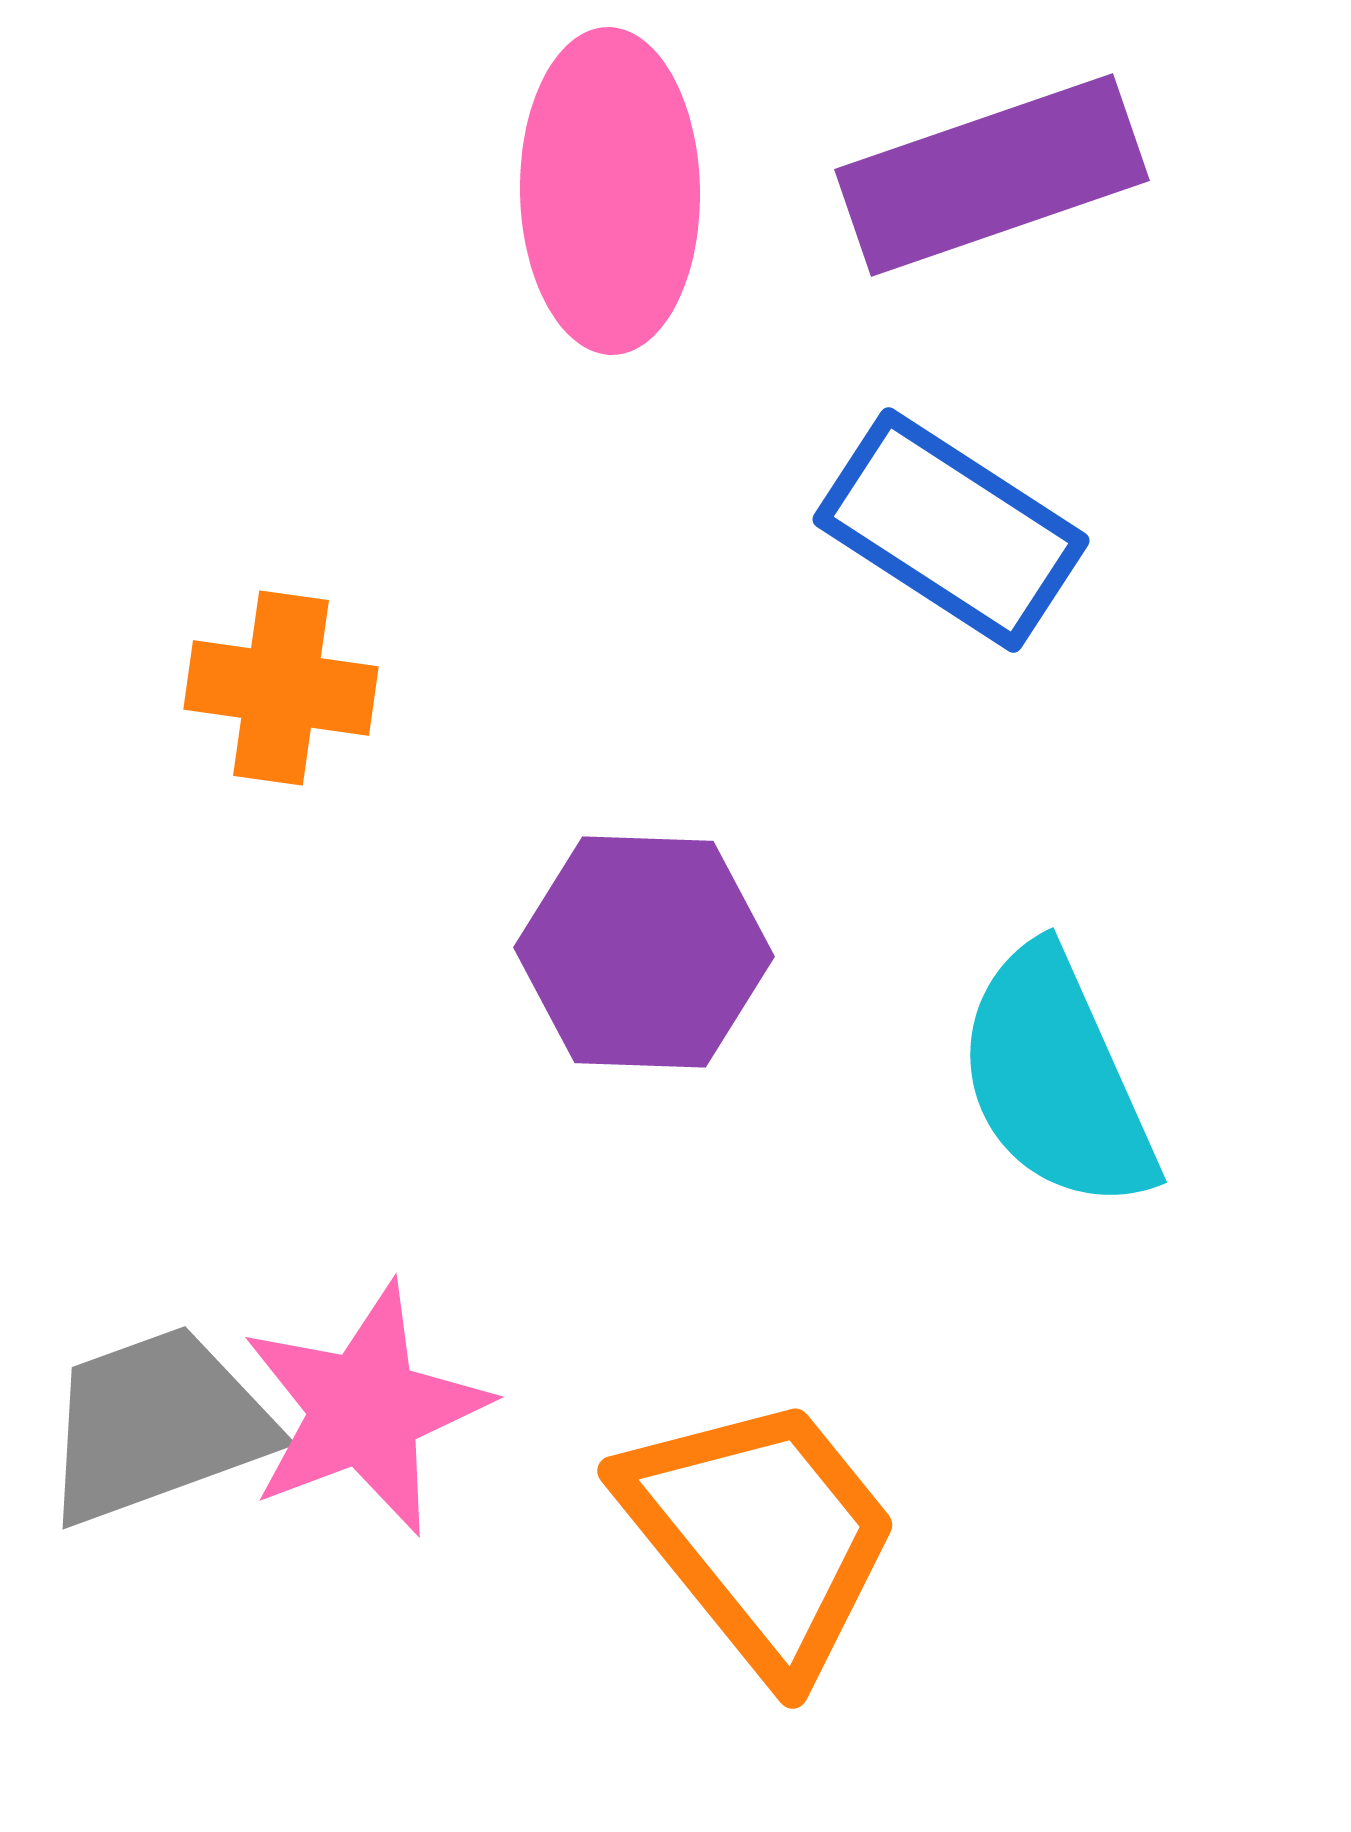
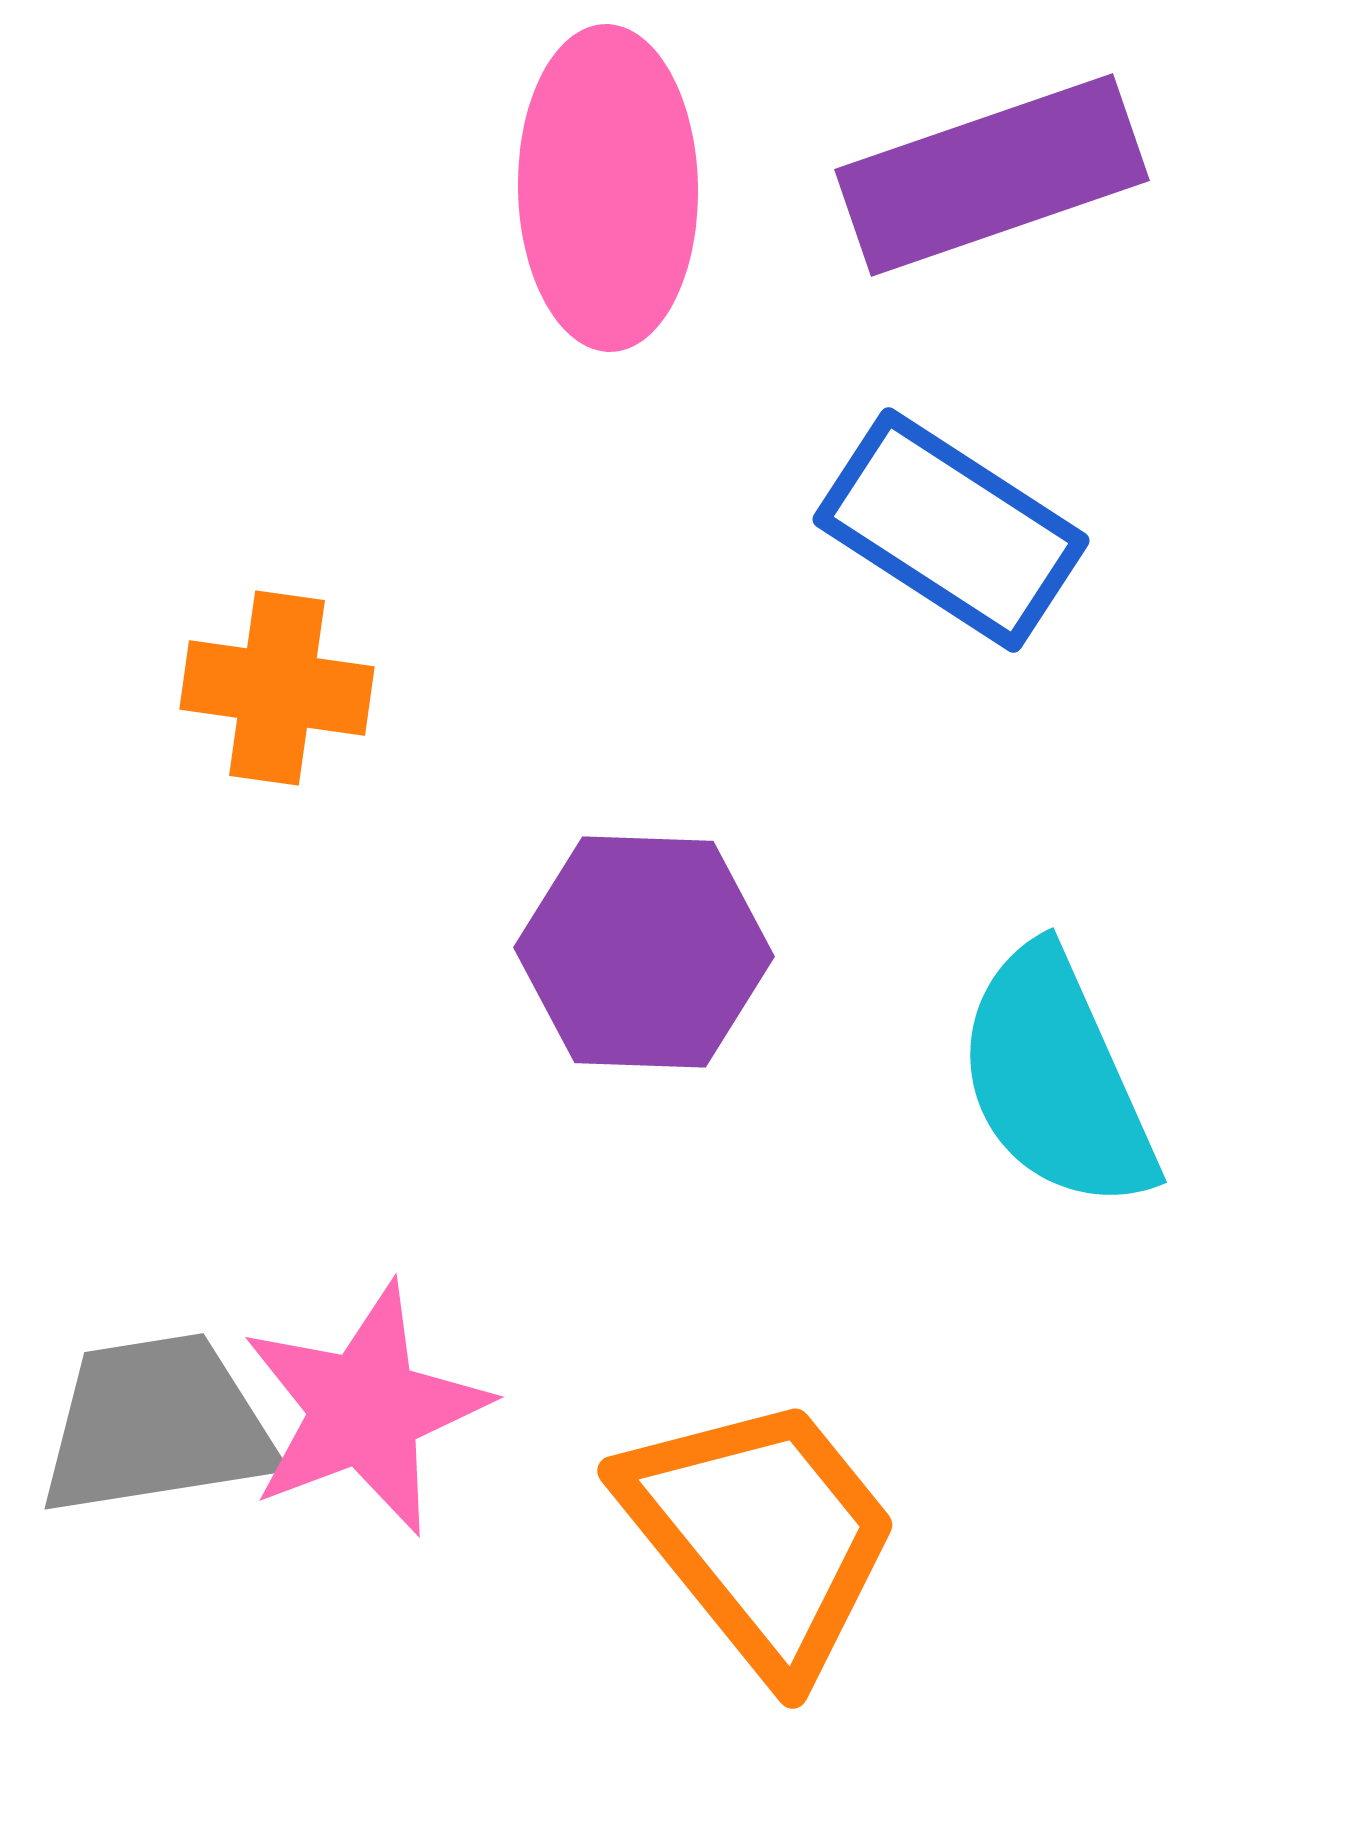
pink ellipse: moved 2 px left, 3 px up
orange cross: moved 4 px left
gray trapezoid: rotated 11 degrees clockwise
